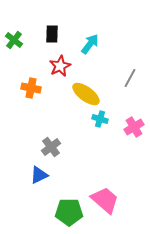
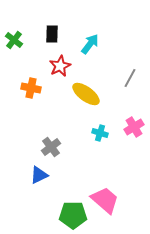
cyan cross: moved 14 px down
green pentagon: moved 4 px right, 3 px down
